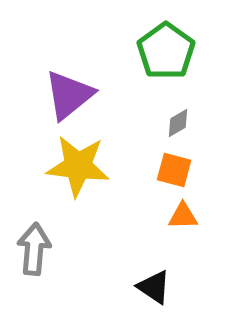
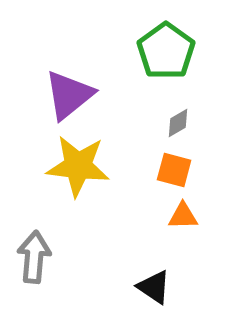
gray arrow: moved 8 px down
